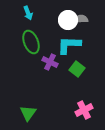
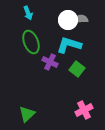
cyan L-shape: rotated 15 degrees clockwise
green triangle: moved 1 px left, 1 px down; rotated 12 degrees clockwise
